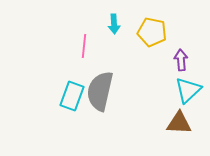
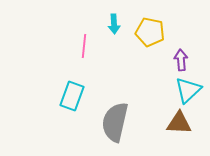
yellow pentagon: moved 2 px left
gray semicircle: moved 15 px right, 31 px down
